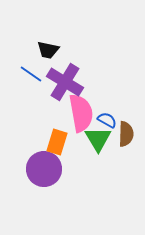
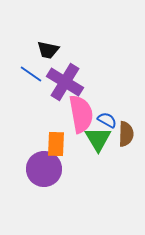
pink semicircle: moved 1 px down
orange rectangle: moved 1 px left, 2 px down; rotated 15 degrees counterclockwise
